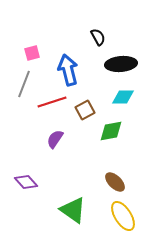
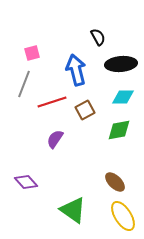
blue arrow: moved 8 px right
green diamond: moved 8 px right, 1 px up
